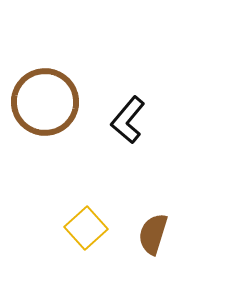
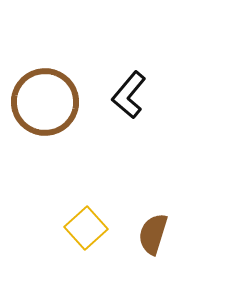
black L-shape: moved 1 px right, 25 px up
